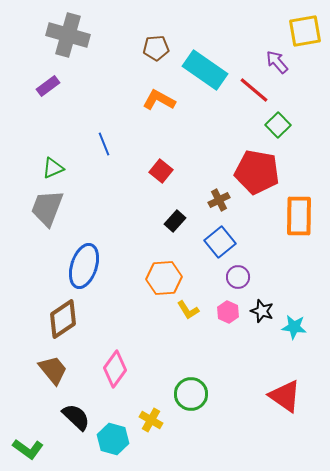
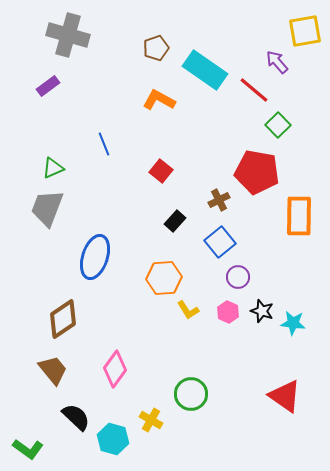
brown pentagon: rotated 15 degrees counterclockwise
blue ellipse: moved 11 px right, 9 px up
cyan star: moved 1 px left, 4 px up
